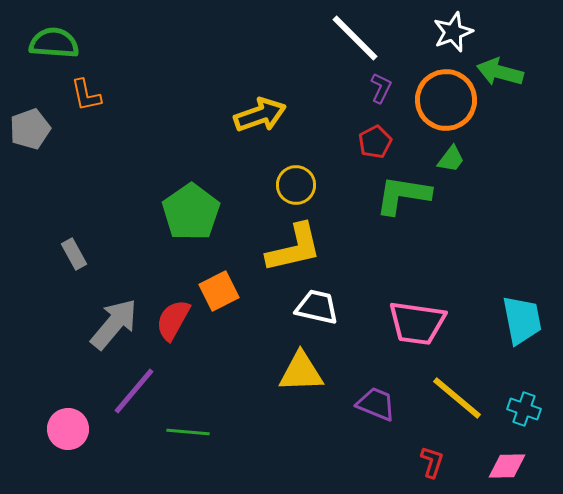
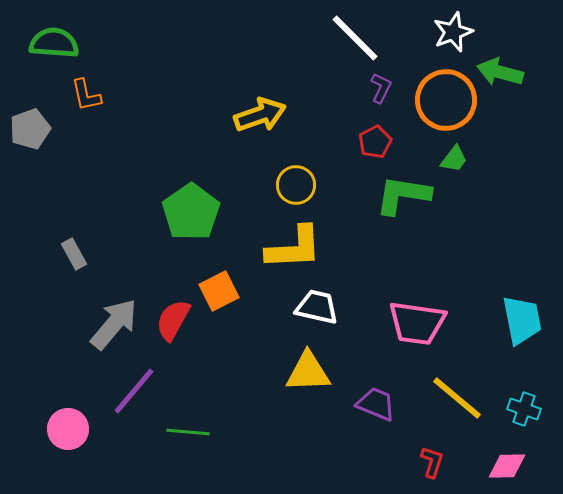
green trapezoid: moved 3 px right
yellow L-shape: rotated 10 degrees clockwise
yellow triangle: moved 7 px right
